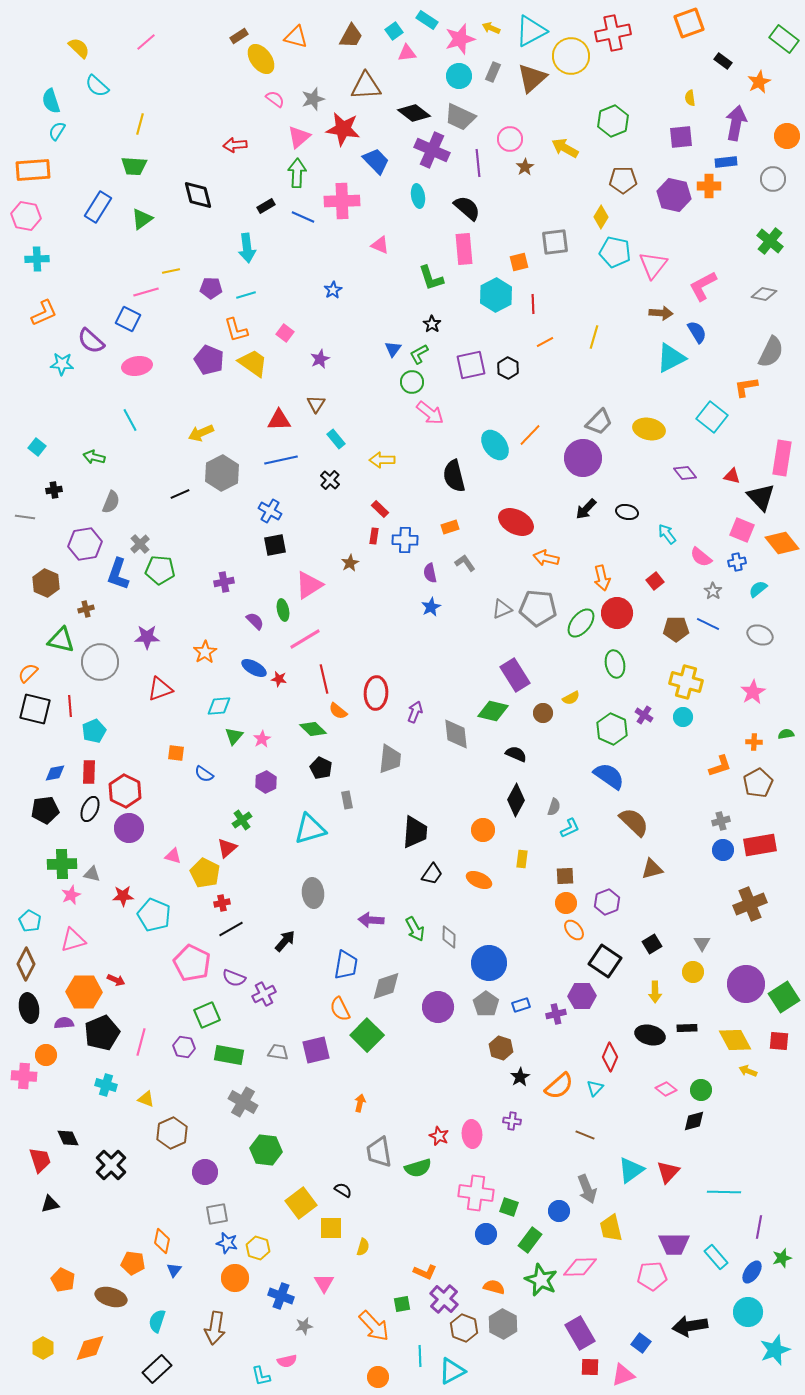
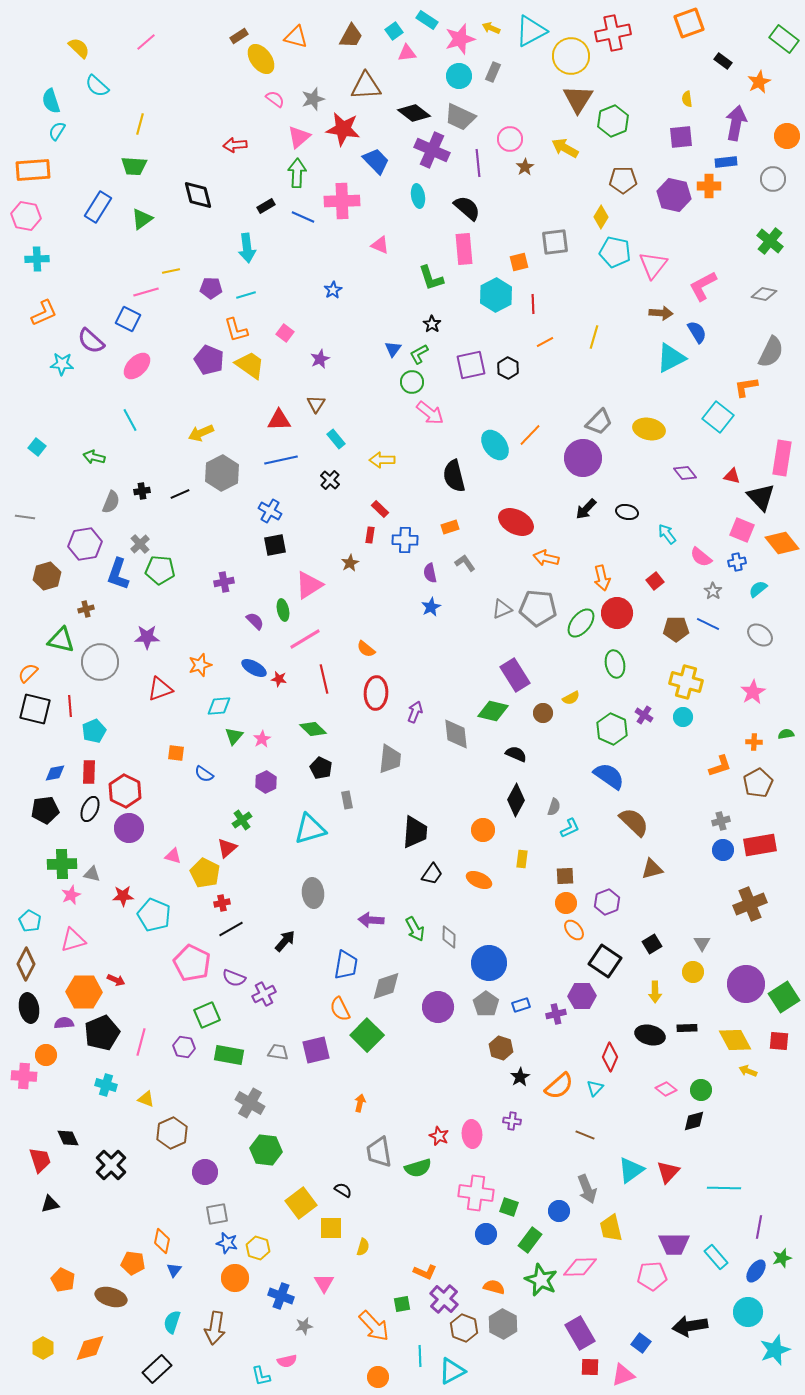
brown triangle at (532, 78): moved 46 px right, 21 px down; rotated 16 degrees counterclockwise
yellow semicircle at (690, 98): moved 3 px left, 1 px down
yellow trapezoid at (253, 363): moved 3 px left, 2 px down
pink ellipse at (137, 366): rotated 36 degrees counterclockwise
cyan square at (712, 417): moved 6 px right
black cross at (54, 490): moved 88 px right, 1 px down
red rectangle at (374, 536): moved 4 px left, 1 px up
brown hexagon at (46, 583): moved 1 px right, 7 px up; rotated 20 degrees clockwise
gray ellipse at (760, 635): rotated 15 degrees clockwise
orange star at (205, 652): moved 5 px left, 13 px down; rotated 15 degrees clockwise
orange semicircle at (338, 711): moved 28 px right, 62 px up
gray cross at (243, 1102): moved 7 px right, 1 px down
cyan line at (724, 1192): moved 4 px up
blue ellipse at (752, 1272): moved 4 px right, 1 px up
cyan semicircle at (157, 1321): moved 15 px right, 1 px down
